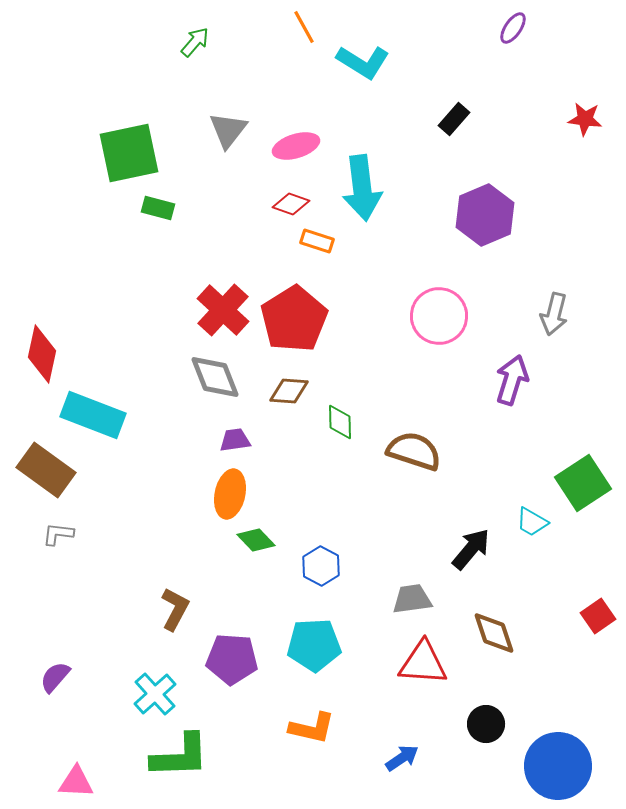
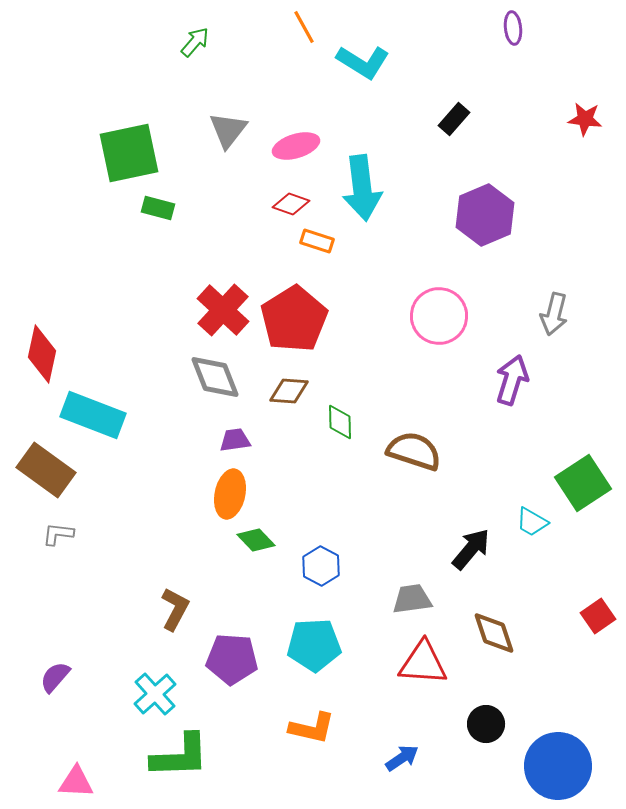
purple ellipse at (513, 28): rotated 40 degrees counterclockwise
